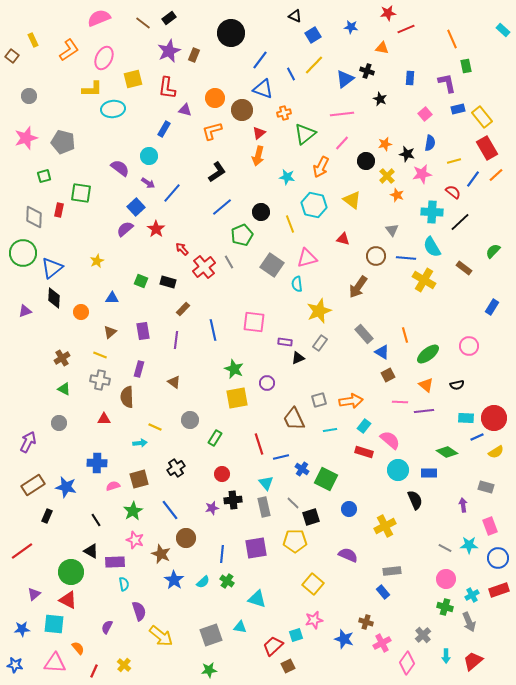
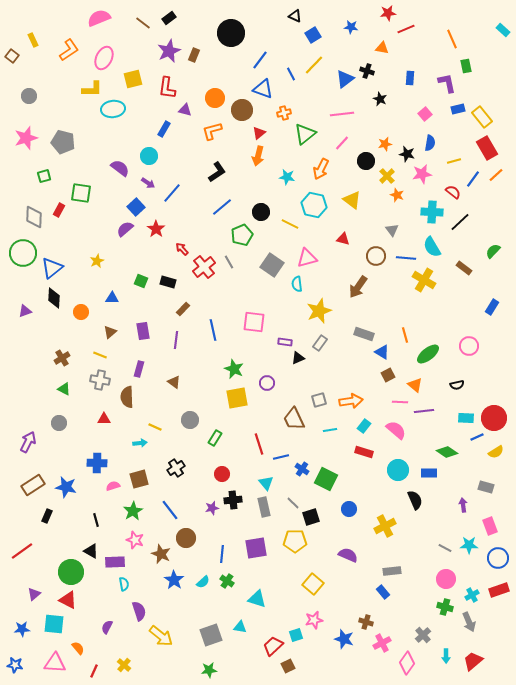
orange arrow at (321, 167): moved 2 px down
red rectangle at (59, 210): rotated 16 degrees clockwise
yellow line at (290, 224): rotated 42 degrees counterclockwise
gray rectangle at (364, 334): rotated 30 degrees counterclockwise
orange triangle at (426, 385): moved 11 px left
pink semicircle at (390, 440): moved 6 px right, 10 px up
black line at (96, 520): rotated 16 degrees clockwise
